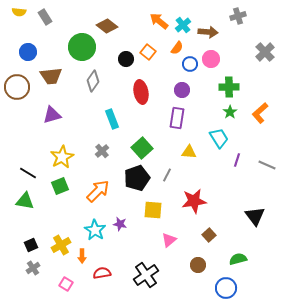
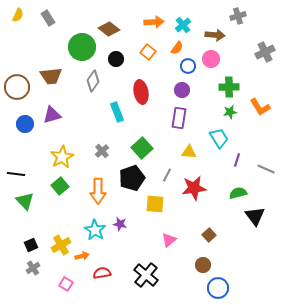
yellow semicircle at (19, 12): moved 1 px left, 3 px down; rotated 72 degrees counterclockwise
gray rectangle at (45, 17): moved 3 px right, 1 px down
orange arrow at (159, 21): moved 5 px left, 1 px down; rotated 138 degrees clockwise
brown diamond at (107, 26): moved 2 px right, 3 px down
brown arrow at (208, 32): moved 7 px right, 3 px down
blue circle at (28, 52): moved 3 px left, 72 px down
gray cross at (265, 52): rotated 18 degrees clockwise
black circle at (126, 59): moved 10 px left
blue circle at (190, 64): moved 2 px left, 2 px down
green star at (230, 112): rotated 24 degrees clockwise
orange L-shape at (260, 113): moved 6 px up; rotated 80 degrees counterclockwise
purple rectangle at (177, 118): moved 2 px right
cyan rectangle at (112, 119): moved 5 px right, 7 px up
gray line at (267, 165): moved 1 px left, 4 px down
black line at (28, 173): moved 12 px left, 1 px down; rotated 24 degrees counterclockwise
black pentagon at (137, 178): moved 5 px left
green square at (60, 186): rotated 18 degrees counterclockwise
orange arrow at (98, 191): rotated 135 degrees clockwise
green triangle at (25, 201): rotated 36 degrees clockwise
red star at (194, 201): moved 13 px up
yellow square at (153, 210): moved 2 px right, 6 px up
orange arrow at (82, 256): rotated 104 degrees counterclockwise
green semicircle at (238, 259): moved 66 px up
brown circle at (198, 265): moved 5 px right
black cross at (146, 275): rotated 15 degrees counterclockwise
blue circle at (226, 288): moved 8 px left
